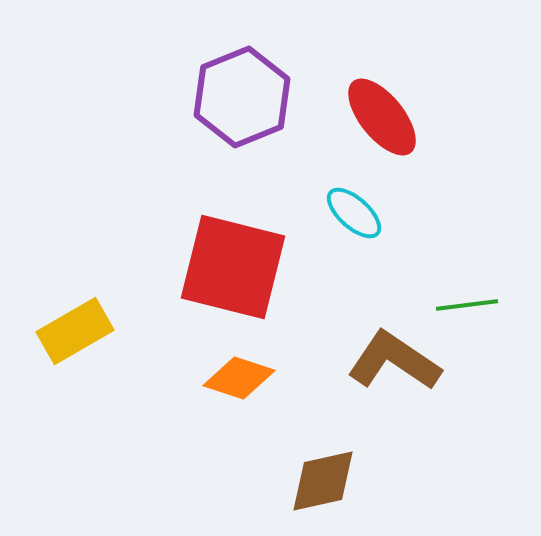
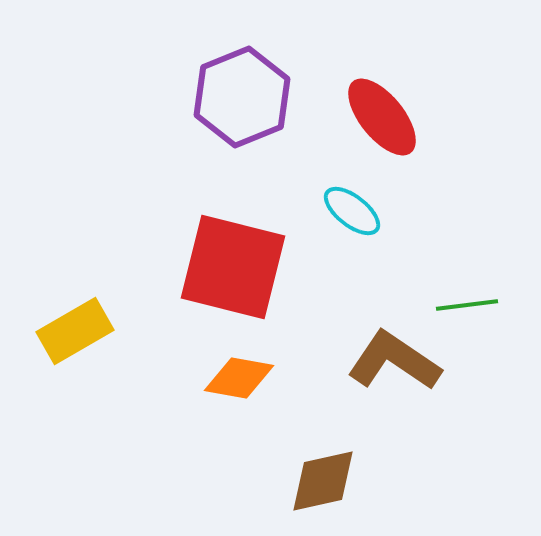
cyan ellipse: moved 2 px left, 2 px up; rotated 4 degrees counterclockwise
orange diamond: rotated 8 degrees counterclockwise
